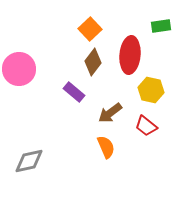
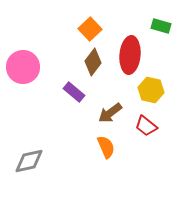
green rectangle: rotated 24 degrees clockwise
pink circle: moved 4 px right, 2 px up
